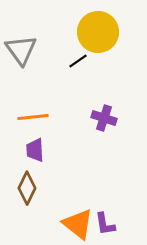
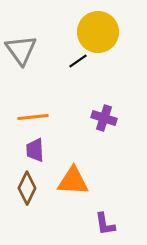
orange triangle: moved 5 px left, 43 px up; rotated 36 degrees counterclockwise
